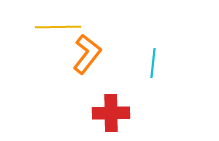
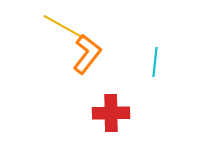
yellow line: moved 6 px right; rotated 30 degrees clockwise
cyan line: moved 2 px right, 1 px up
